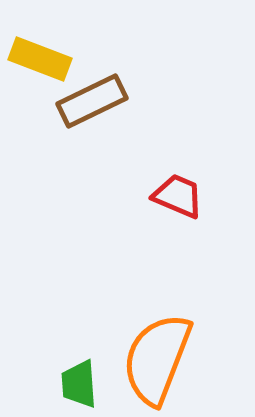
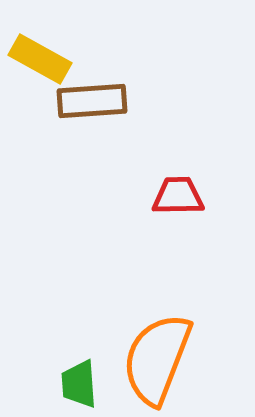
yellow rectangle: rotated 8 degrees clockwise
brown rectangle: rotated 22 degrees clockwise
red trapezoid: rotated 24 degrees counterclockwise
